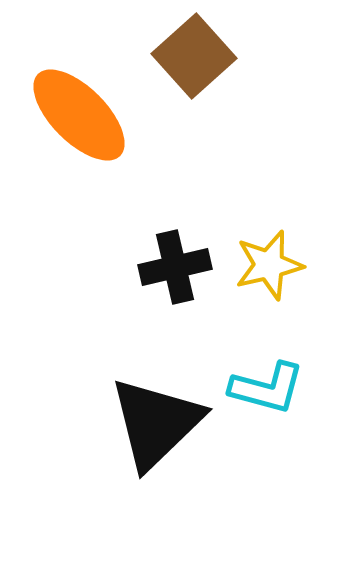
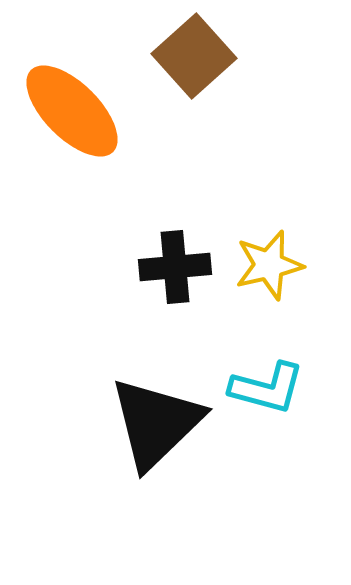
orange ellipse: moved 7 px left, 4 px up
black cross: rotated 8 degrees clockwise
